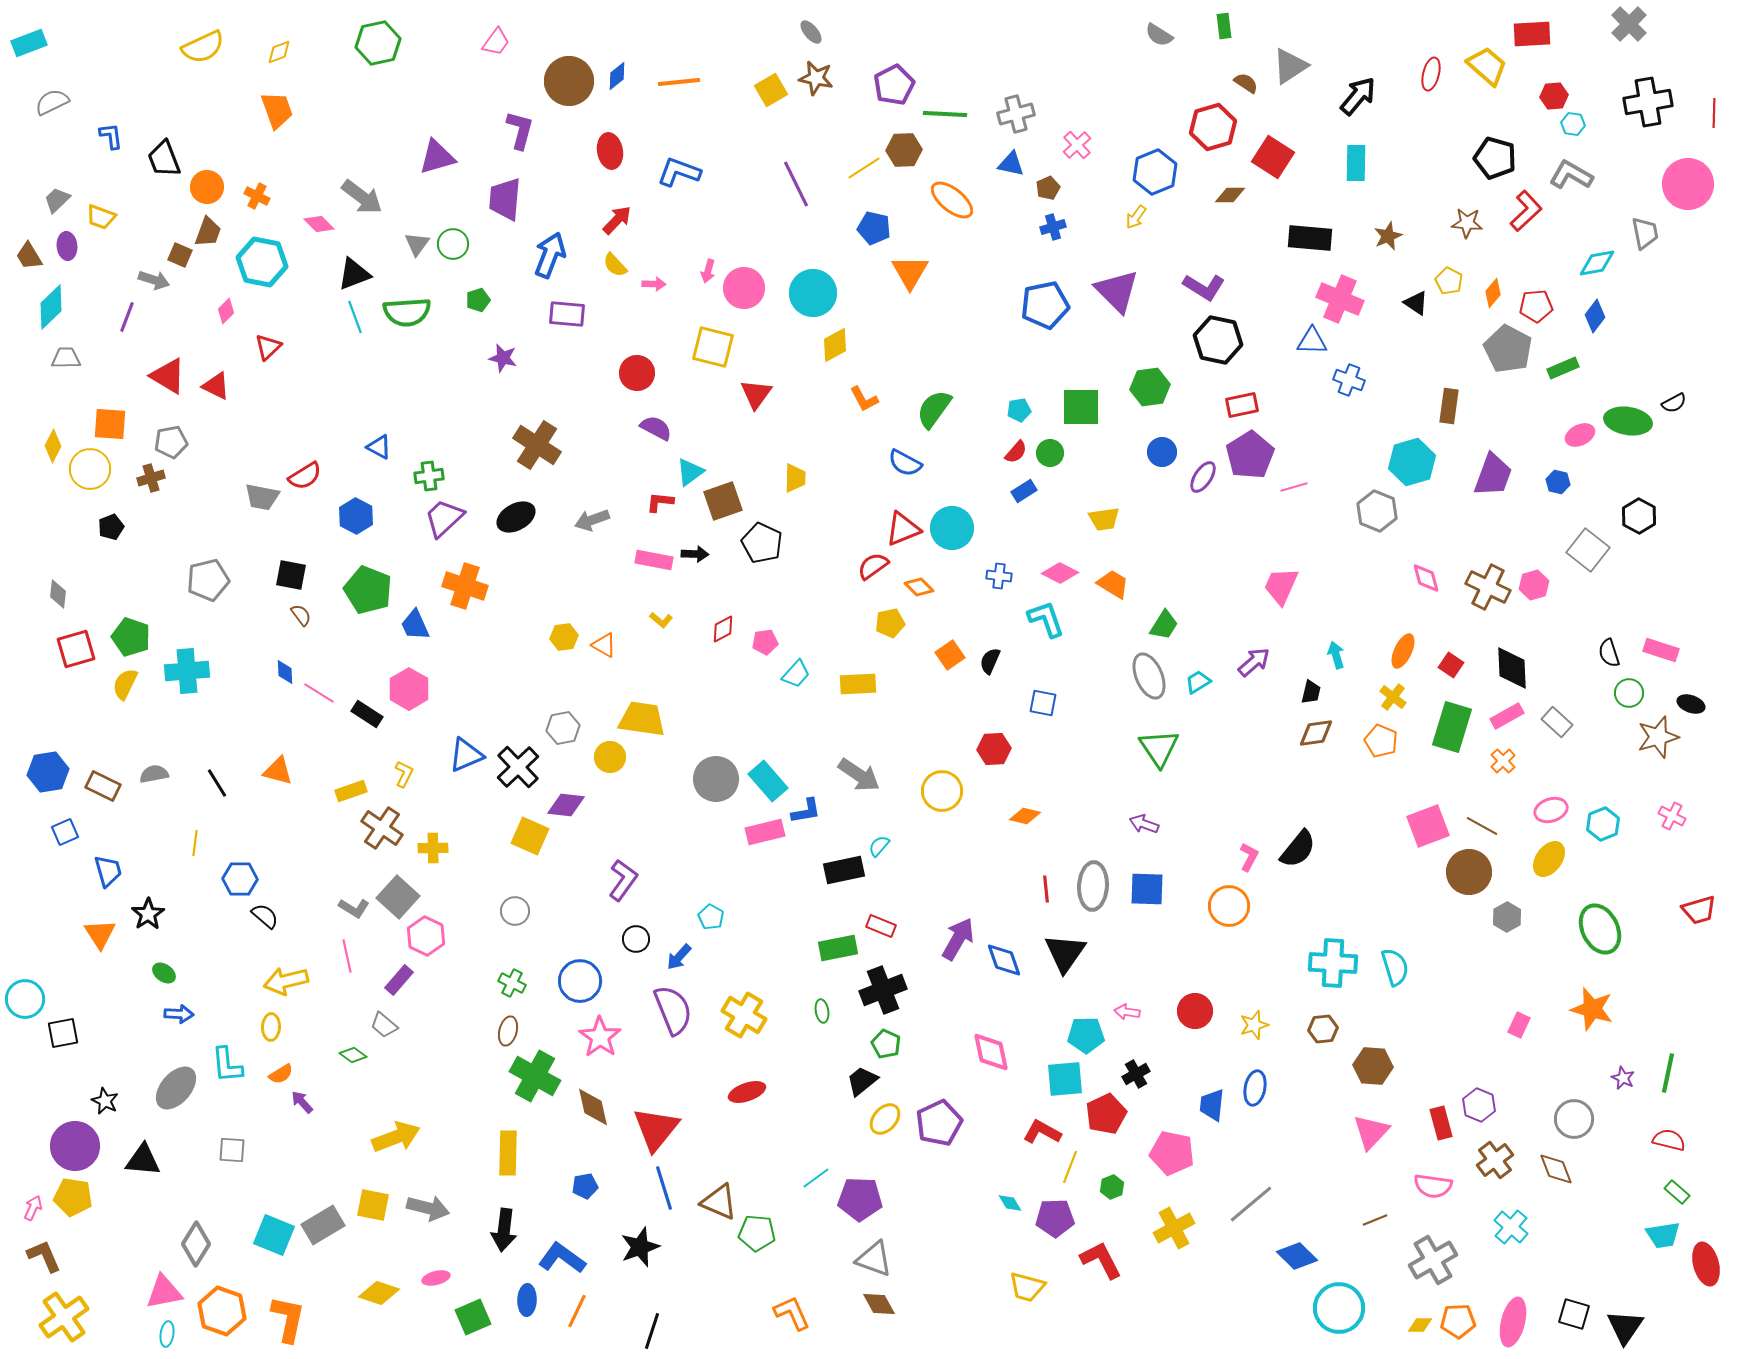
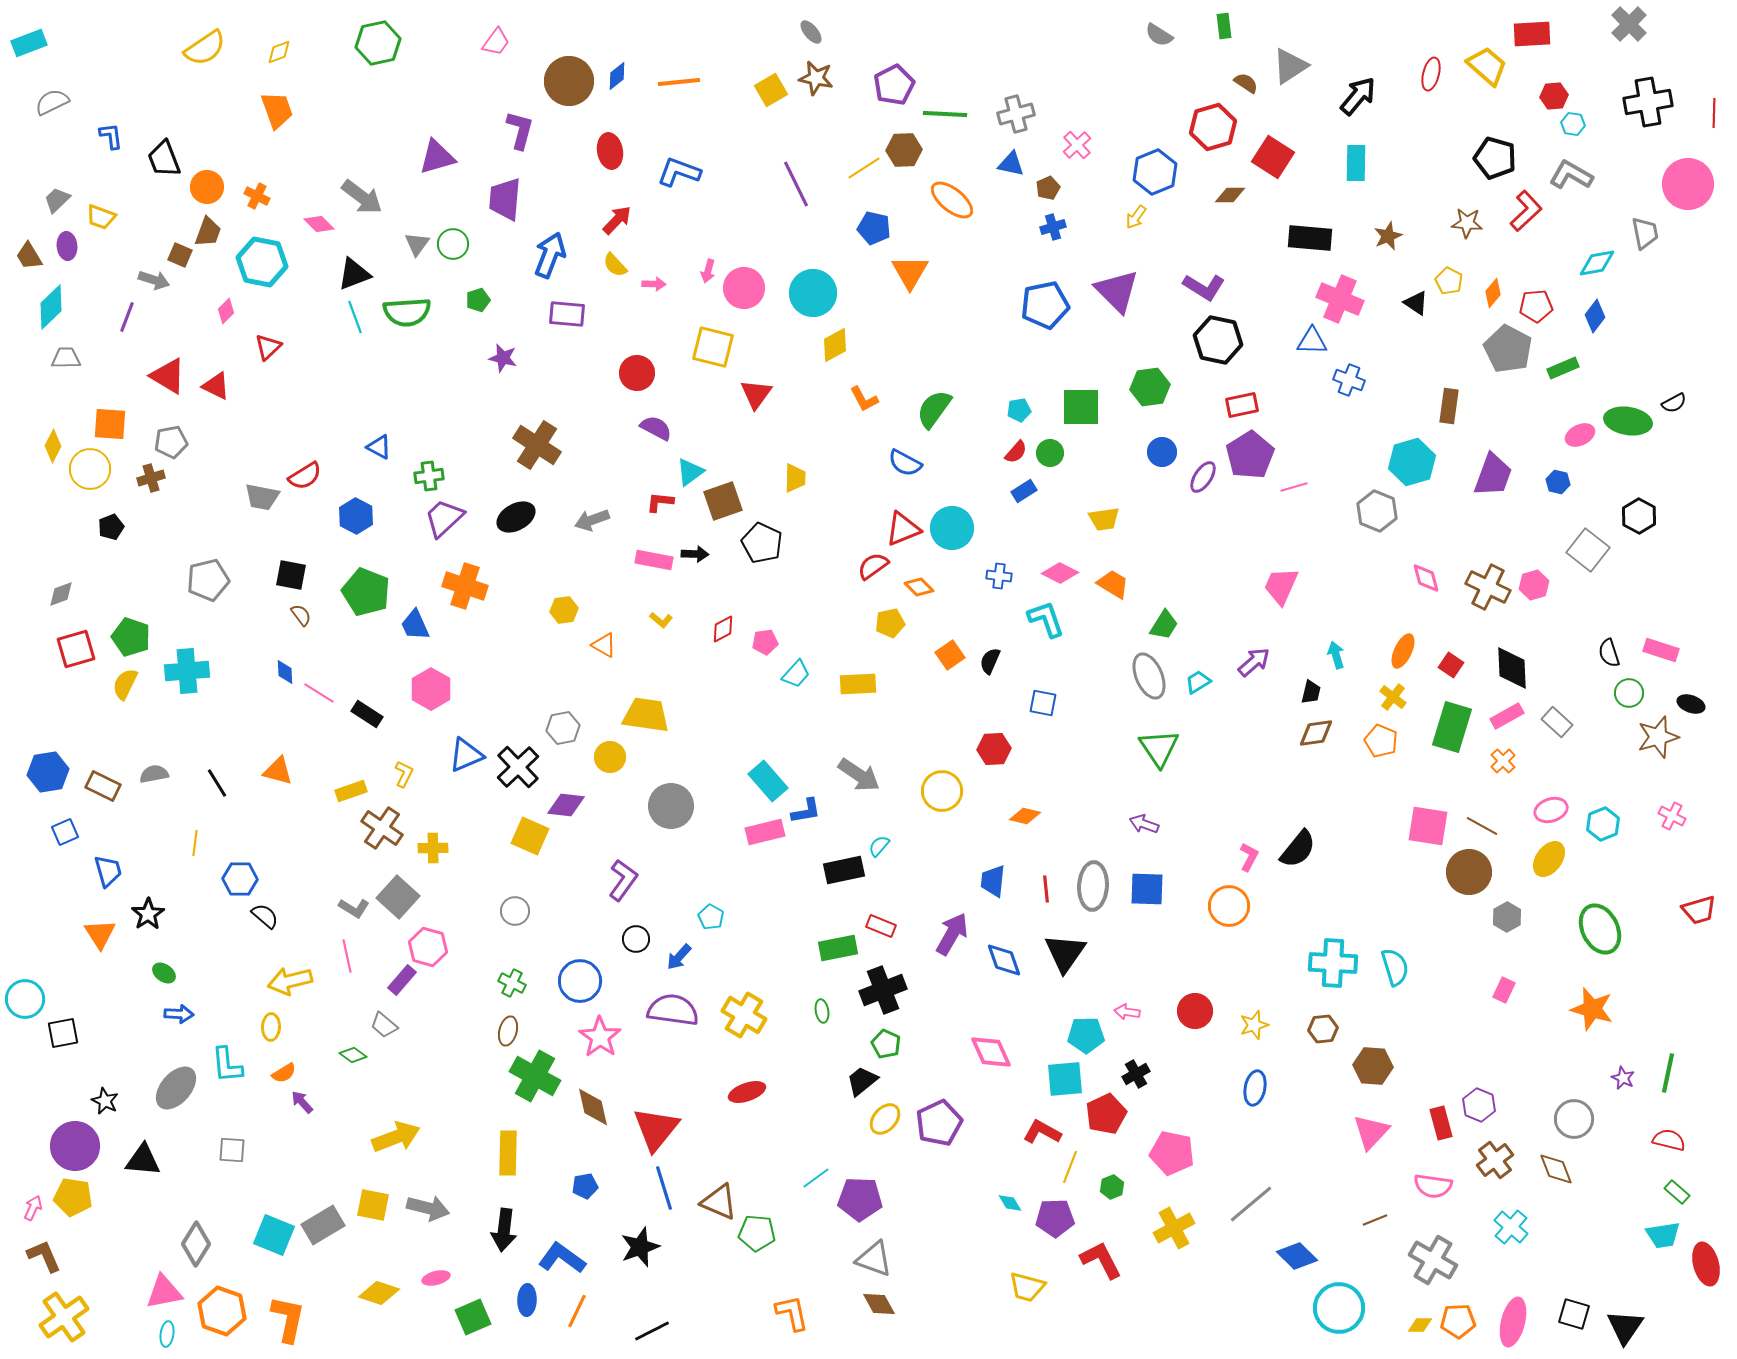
yellow semicircle at (203, 47): moved 2 px right, 1 px down; rotated 9 degrees counterclockwise
green pentagon at (368, 590): moved 2 px left, 2 px down
gray diamond at (58, 594): moved 3 px right; rotated 64 degrees clockwise
yellow hexagon at (564, 637): moved 27 px up
pink hexagon at (409, 689): moved 22 px right
yellow trapezoid at (642, 719): moved 4 px right, 4 px up
gray circle at (716, 779): moved 45 px left, 27 px down
pink square at (1428, 826): rotated 30 degrees clockwise
pink hexagon at (426, 936): moved 2 px right, 11 px down; rotated 9 degrees counterclockwise
purple arrow at (958, 939): moved 6 px left, 5 px up
purple rectangle at (399, 980): moved 3 px right
yellow arrow at (286, 981): moved 4 px right
purple semicircle at (673, 1010): rotated 60 degrees counterclockwise
pink rectangle at (1519, 1025): moved 15 px left, 35 px up
pink diamond at (991, 1052): rotated 12 degrees counterclockwise
orange semicircle at (281, 1074): moved 3 px right, 1 px up
blue trapezoid at (1212, 1105): moved 219 px left, 224 px up
gray cross at (1433, 1260): rotated 30 degrees counterclockwise
orange L-shape at (792, 1313): rotated 12 degrees clockwise
black line at (652, 1331): rotated 45 degrees clockwise
